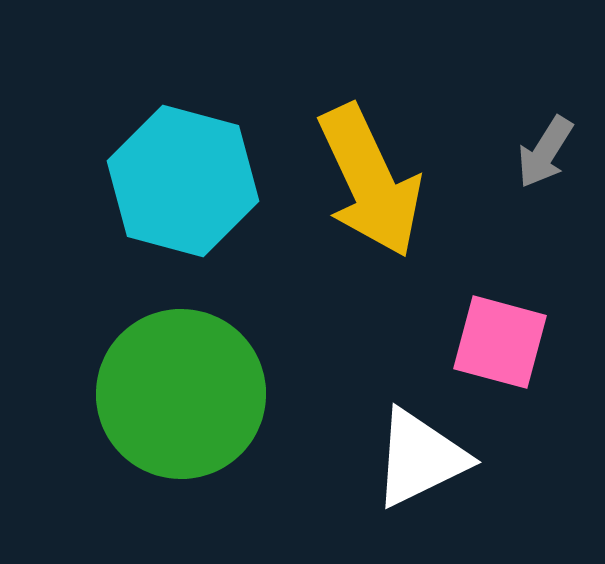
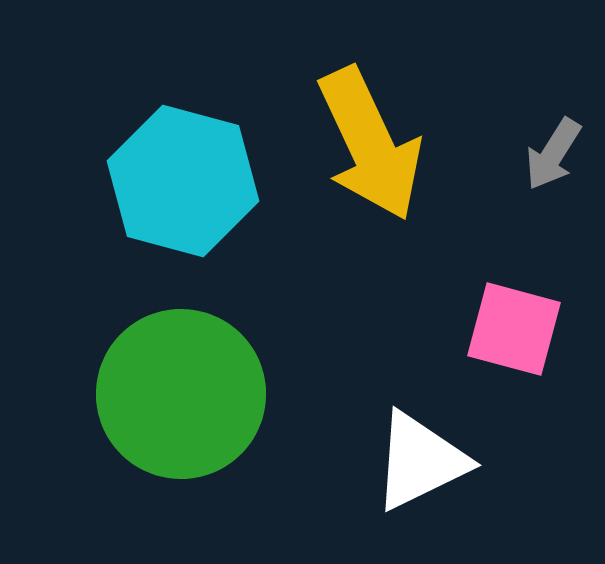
gray arrow: moved 8 px right, 2 px down
yellow arrow: moved 37 px up
pink square: moved 14 px right, 13 px up
white triangle: moved 3 px down
